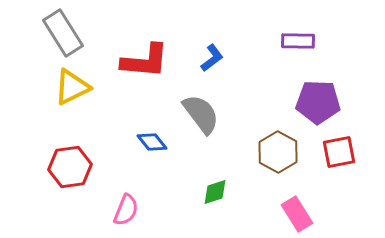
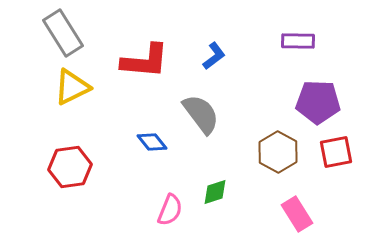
blue L-shape: moved 2 px right, 2 px up
red square: moved 3 px left
pink semicircle: moved 44 px right
